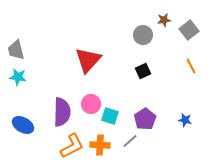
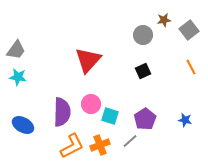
gray trapezoid: rotated 130 degrees counterclockwise
orange line: moved 1 px down
orange cross: rotated 24 degrees counterclockwise
